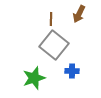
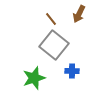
brown line: rotated 40 degrees counterclockwise
